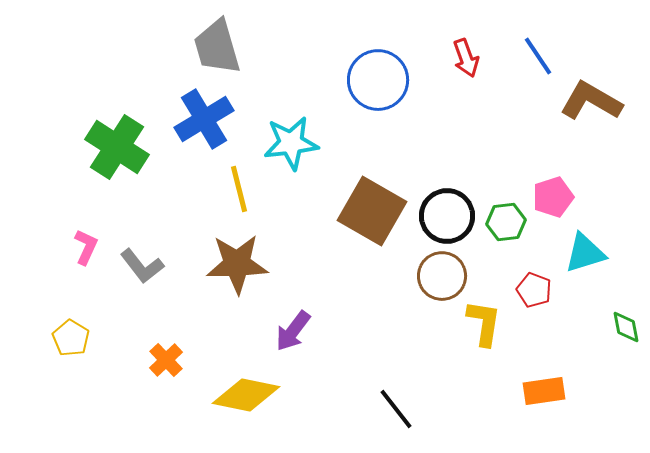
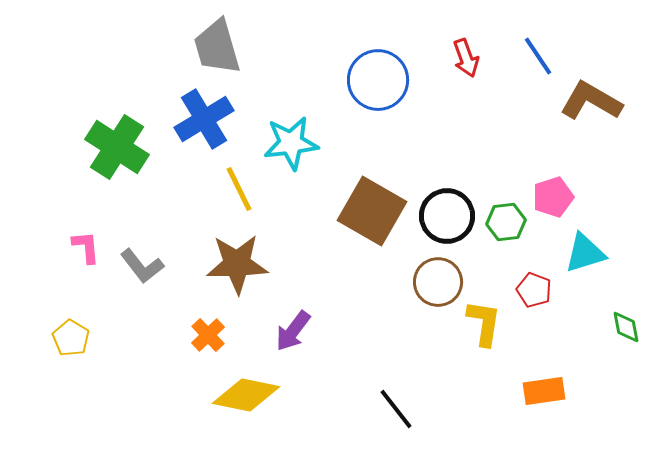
yellow line: rotated 12 degrees counterclockwise
pink L-shape: rotated 30 degrees counterclockwise
brown circle: moved 4 px left, 6 px down
orange cross: moved 42 px right, 25 px up
